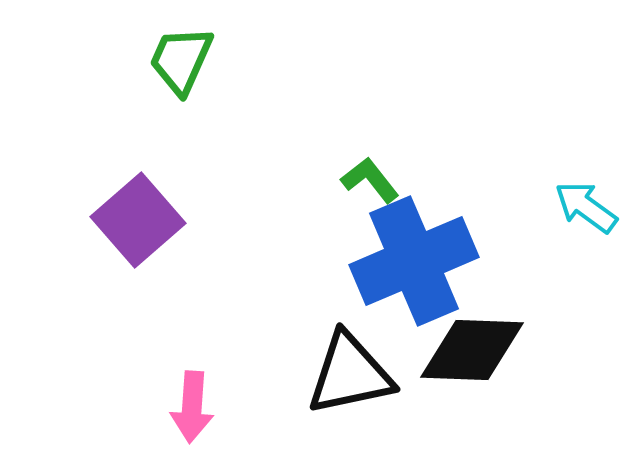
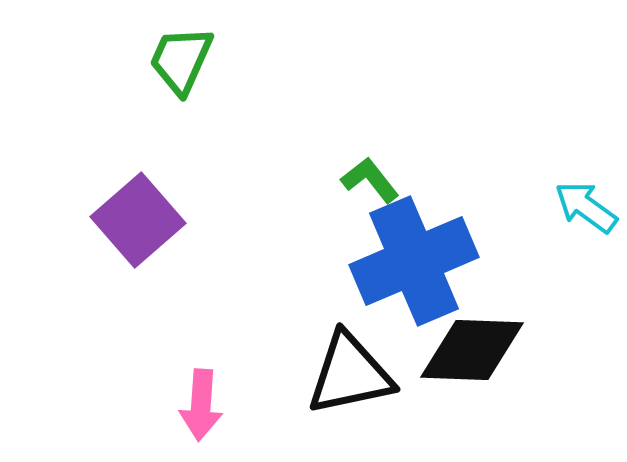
pink arrow: moved 9 px right, 2 px up
